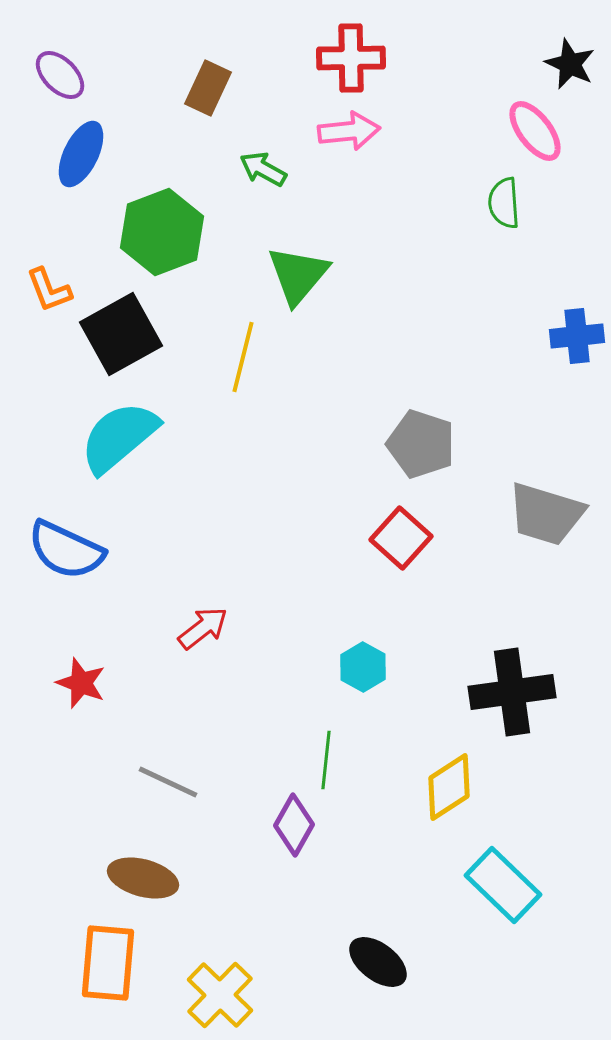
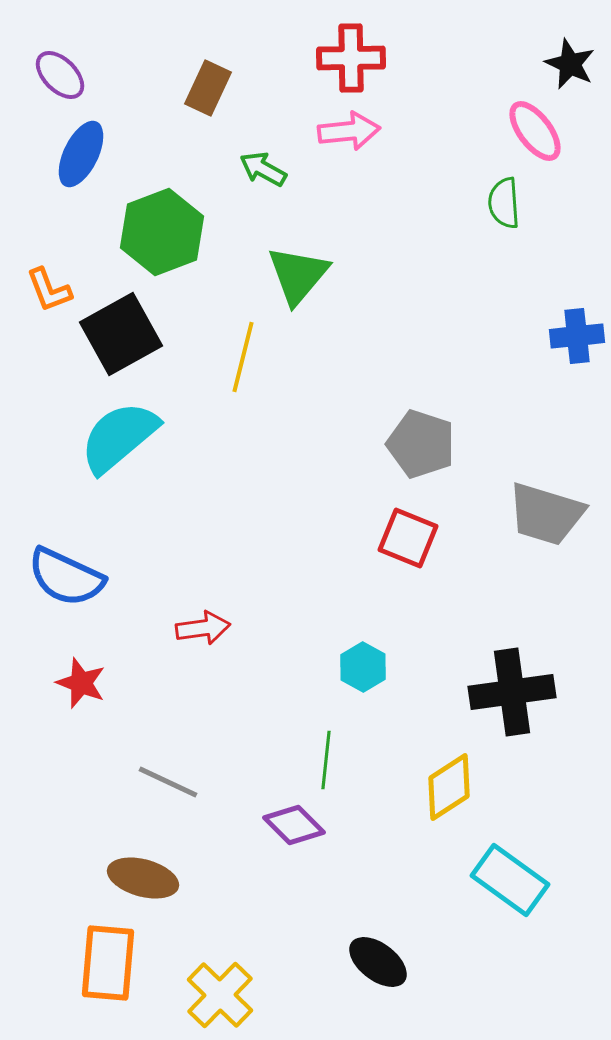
red square: moved 7 px right; rotated 20 degrees counterclockwise
blue semicircle: moved 27 px down
red arrow: rotated 30 degrees clockwise
purple diamond: rotated 74 degrees counterclockwise
cyan rectangle: moved 7 px right, 5 px up; rotated 8 degrees counterclockwise
